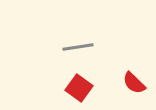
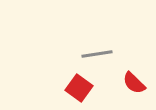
gray line: moved 19 px right, 7 px down
